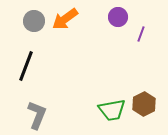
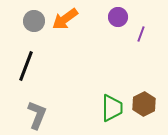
green trapezoid: moved 2 px up; rotated 80 degrees counterclockwise
